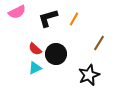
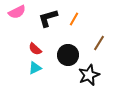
black circle: moved 12 px right, 1 px down
